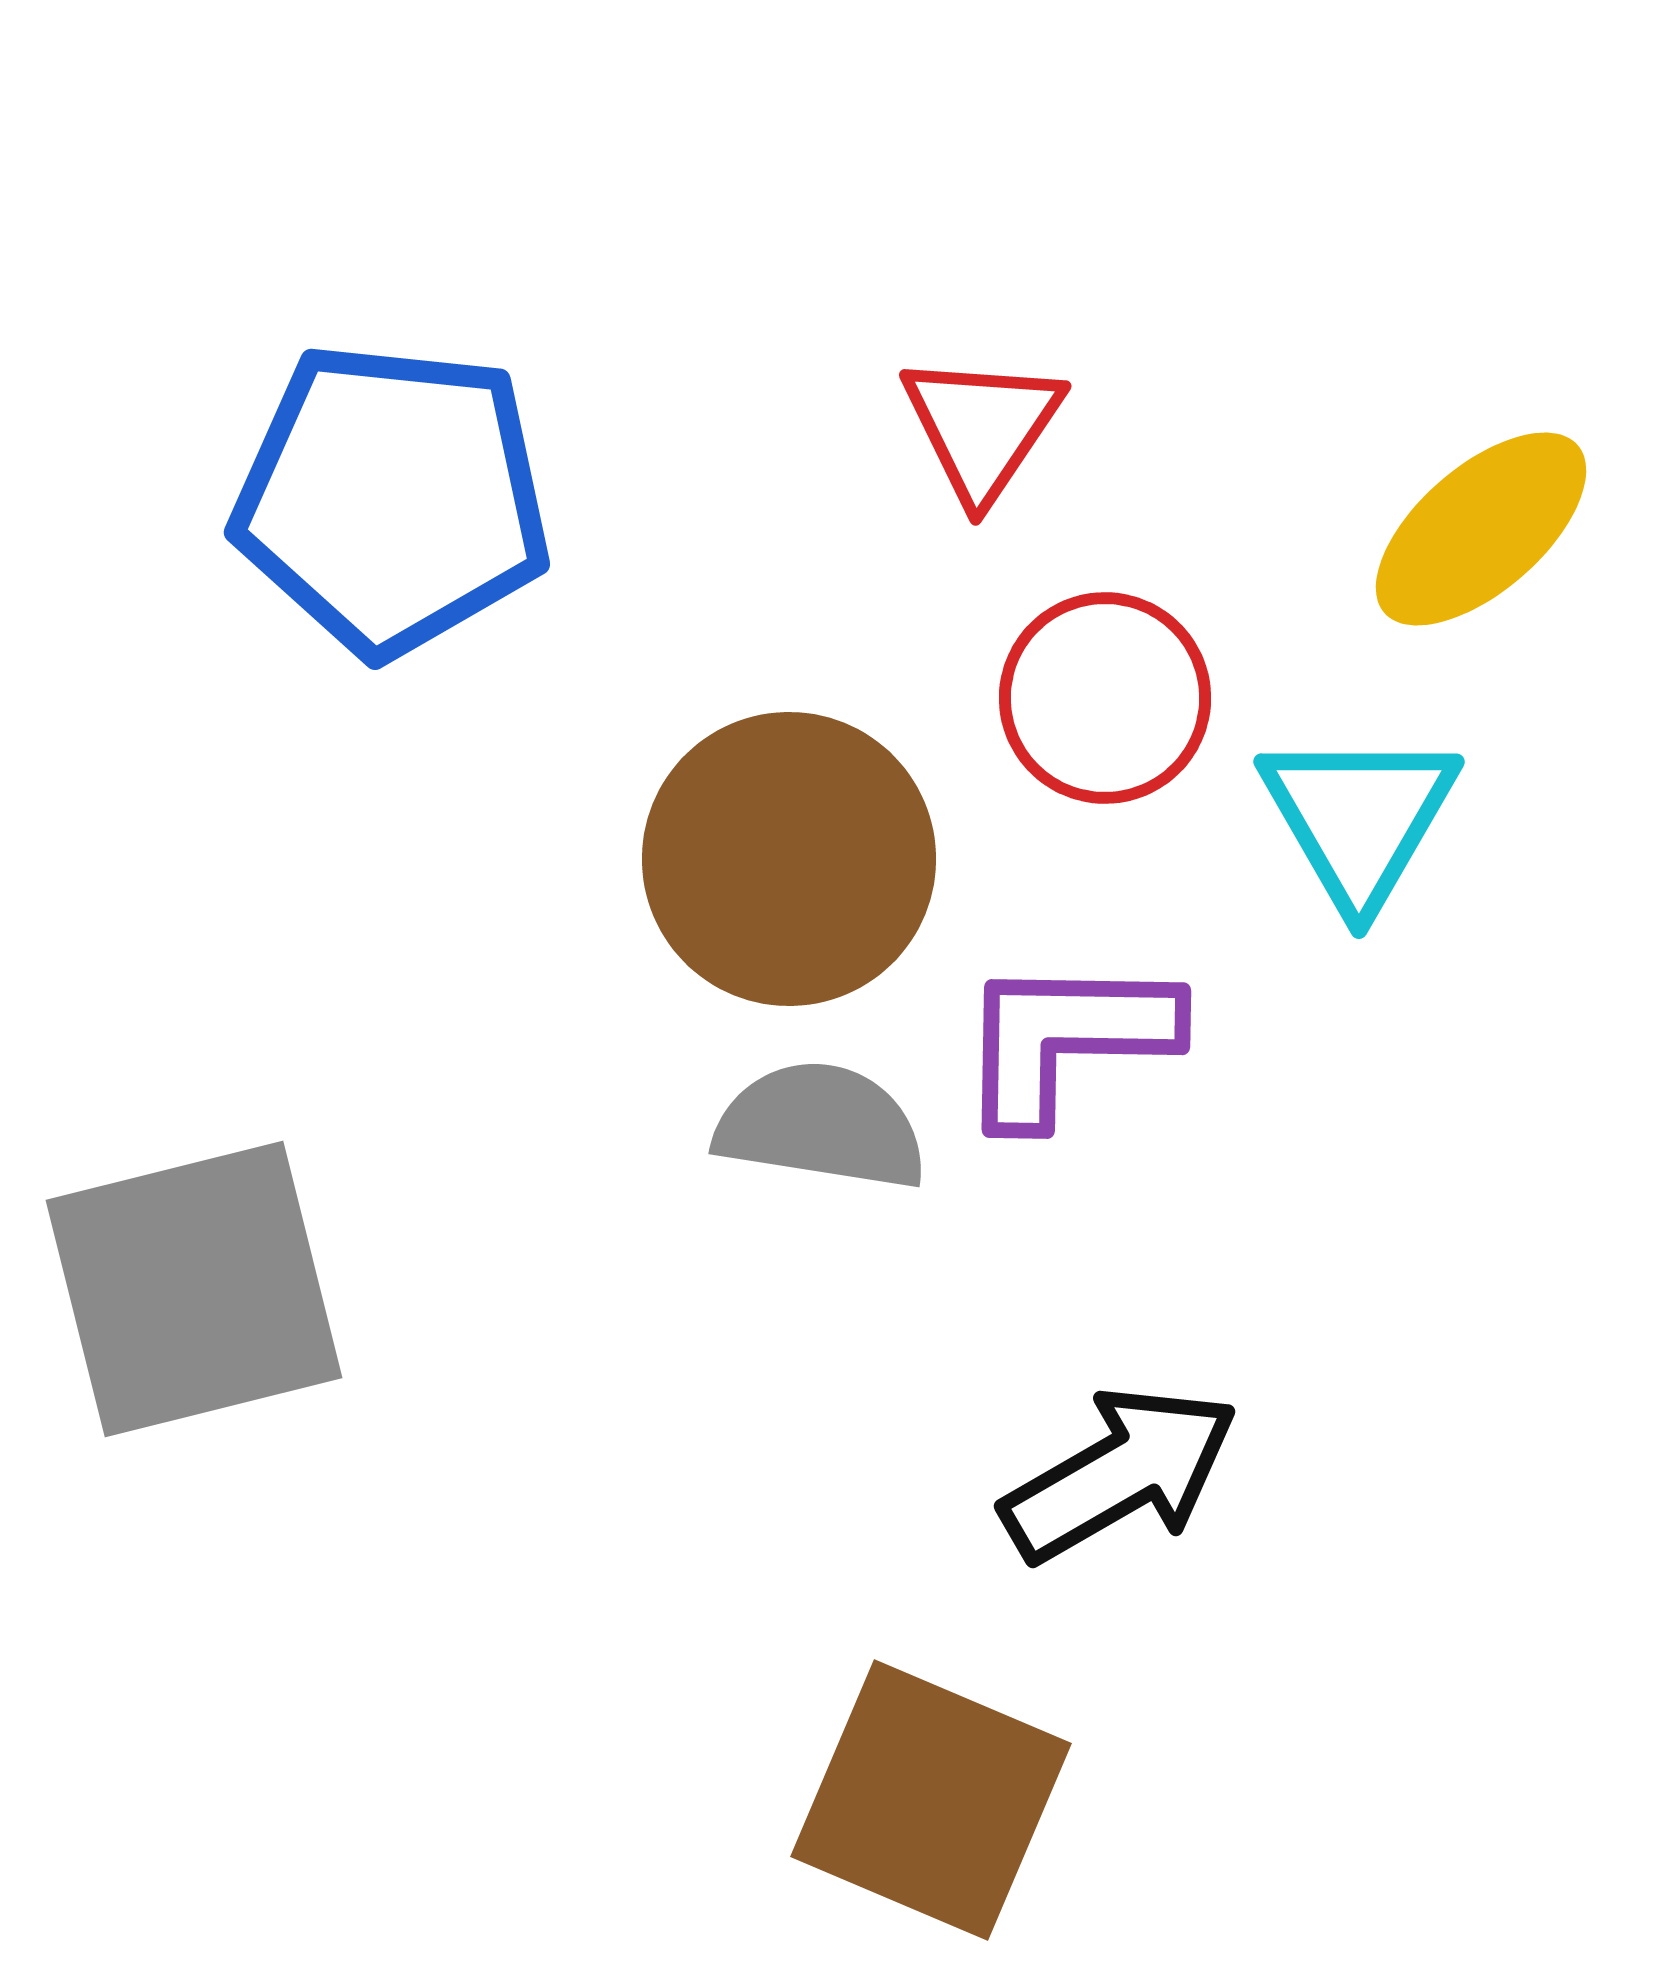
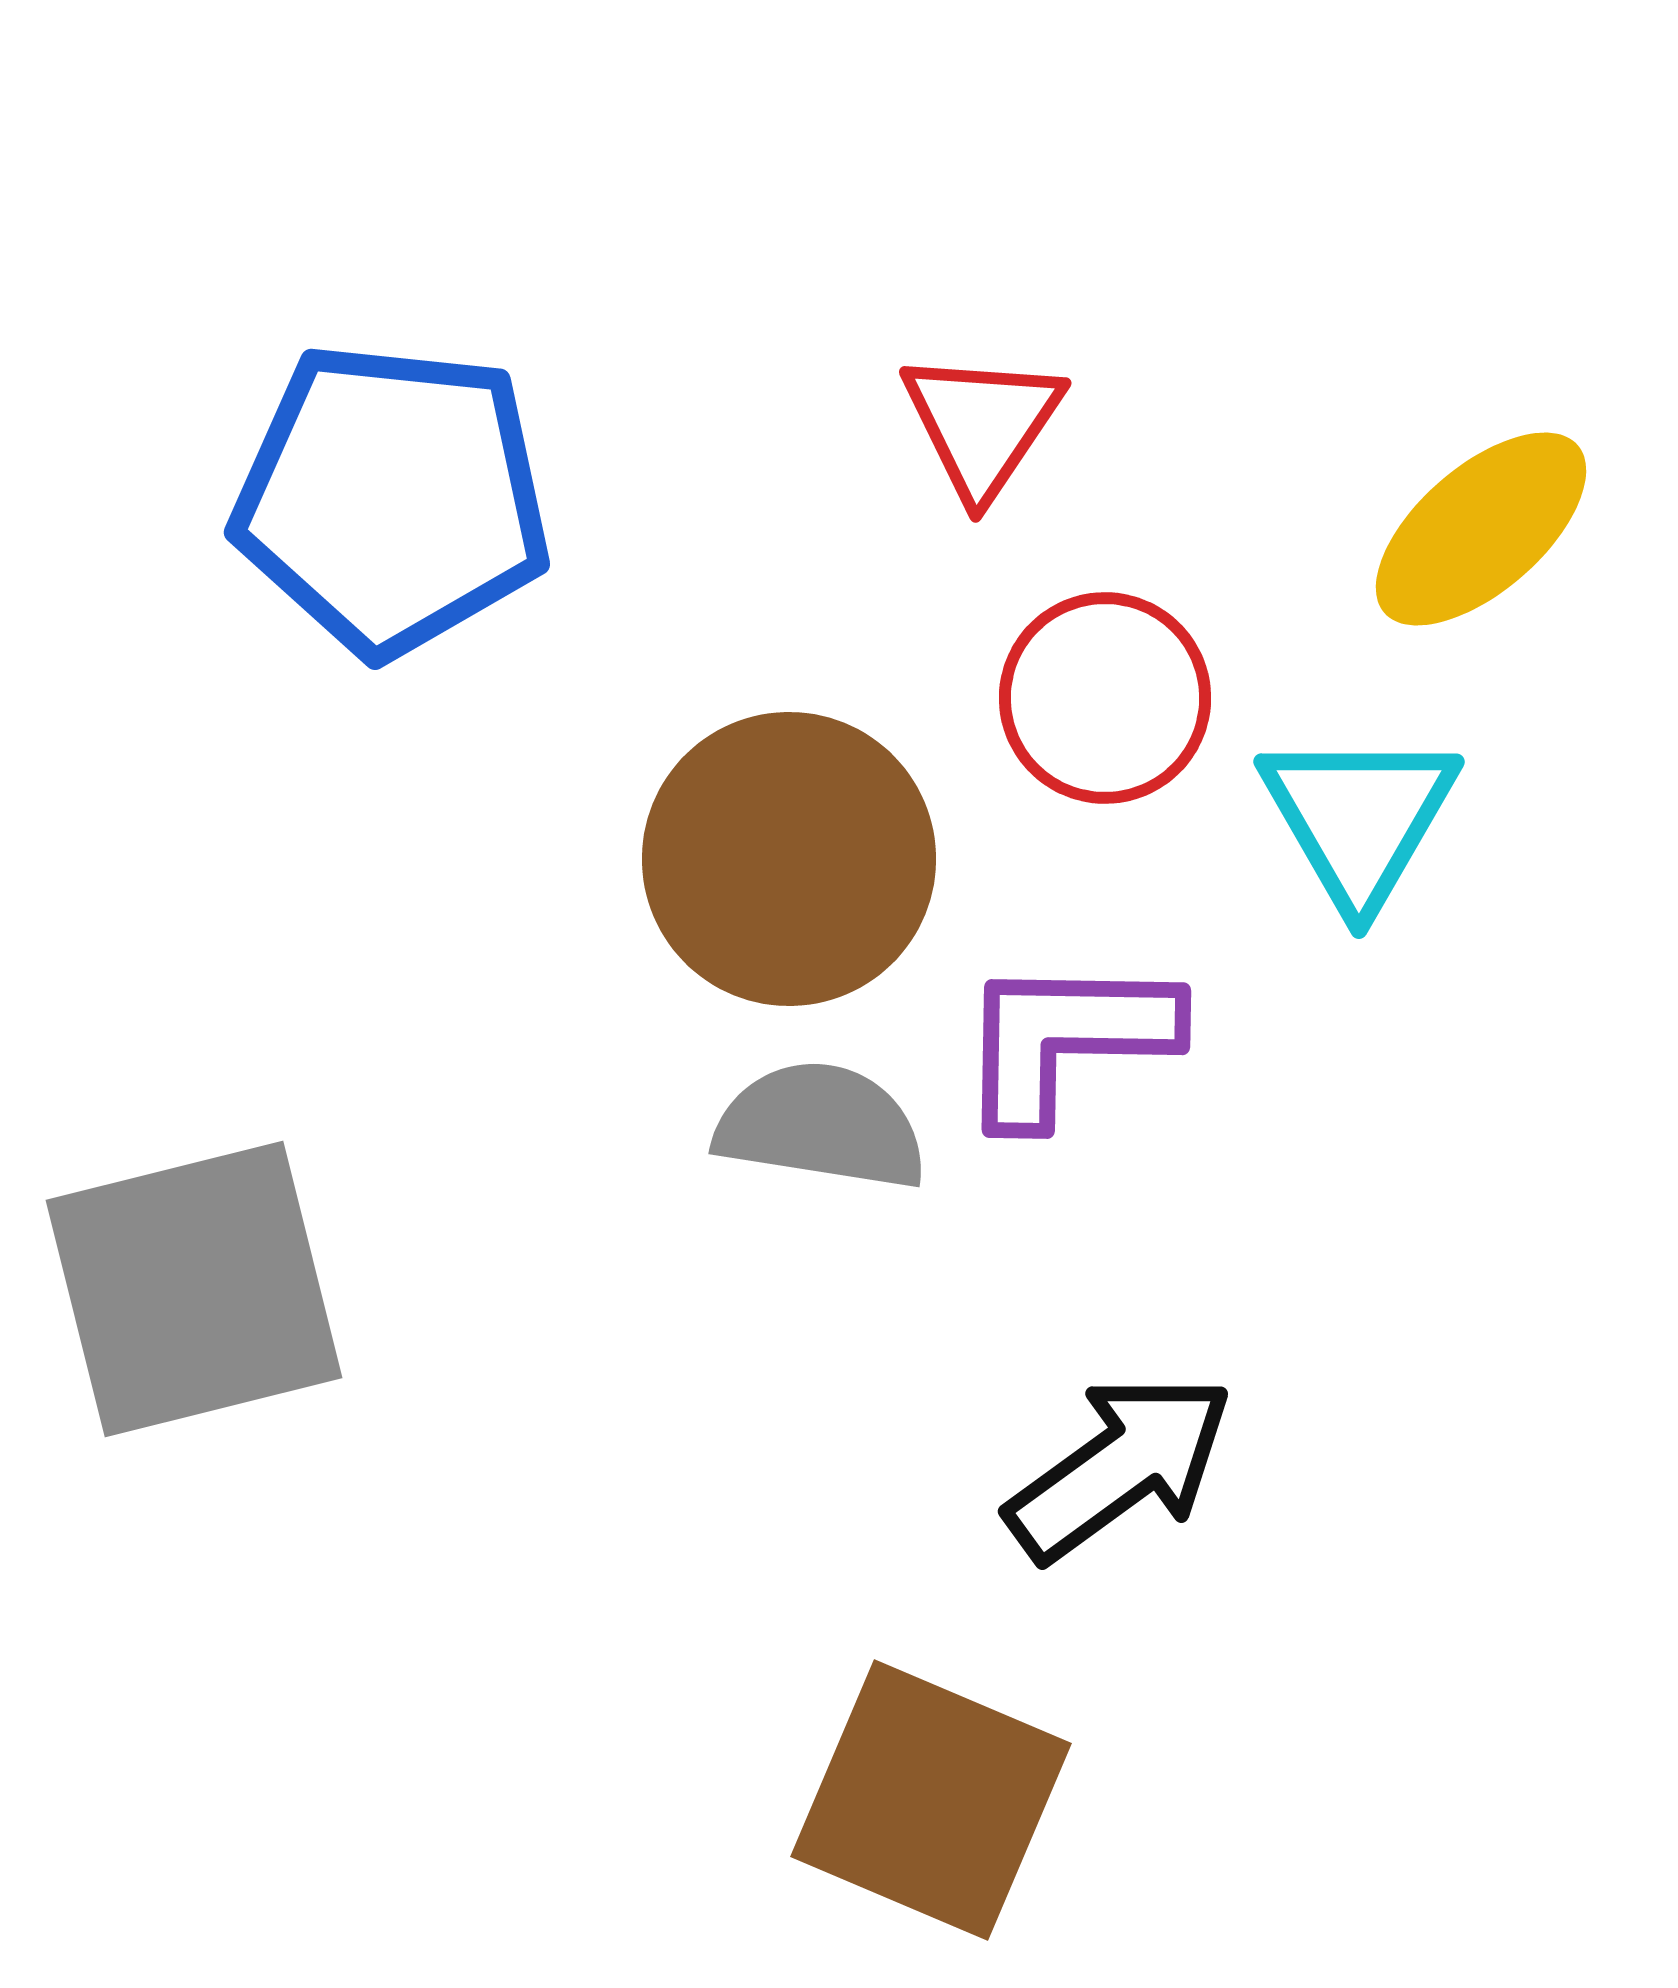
red triangle: moved 3 px up
black arrow: moved 7 px up; rotated 6 degrees counterclockwise
